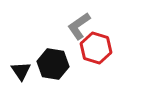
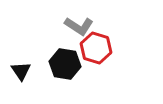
gray L-shape: rotated 112 degrees counterclockwise
black hexagon: moved 12 px right
